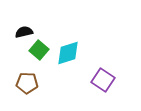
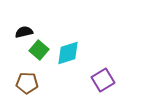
purple square: rotated 25 degrees clockwise
